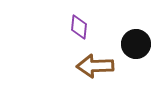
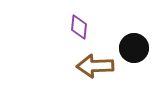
black circle: moved 2 px left, 4 px down
